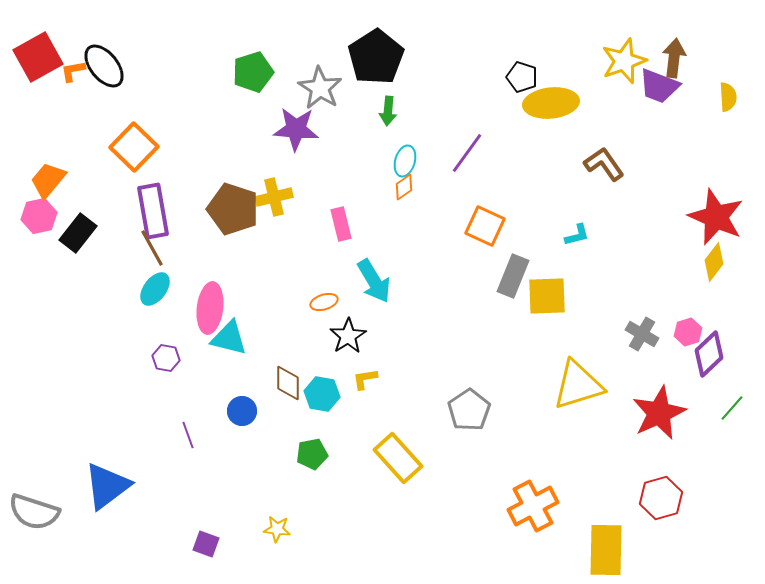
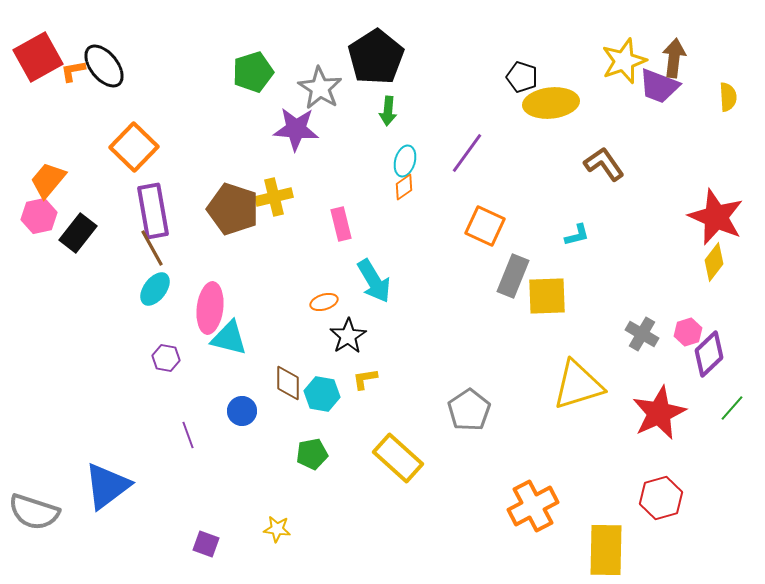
yellow rectangle at (398, 458): rotated 6 degrees counterclockwise
